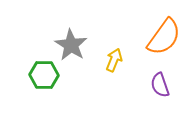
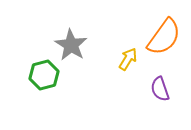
yellow arrow: moved 14 px right, 1 px up; rotated 10 degrees clockwise
green hexagon: rotated 16 degrees counterclockwise
purple semicircle: moved 4 px down
